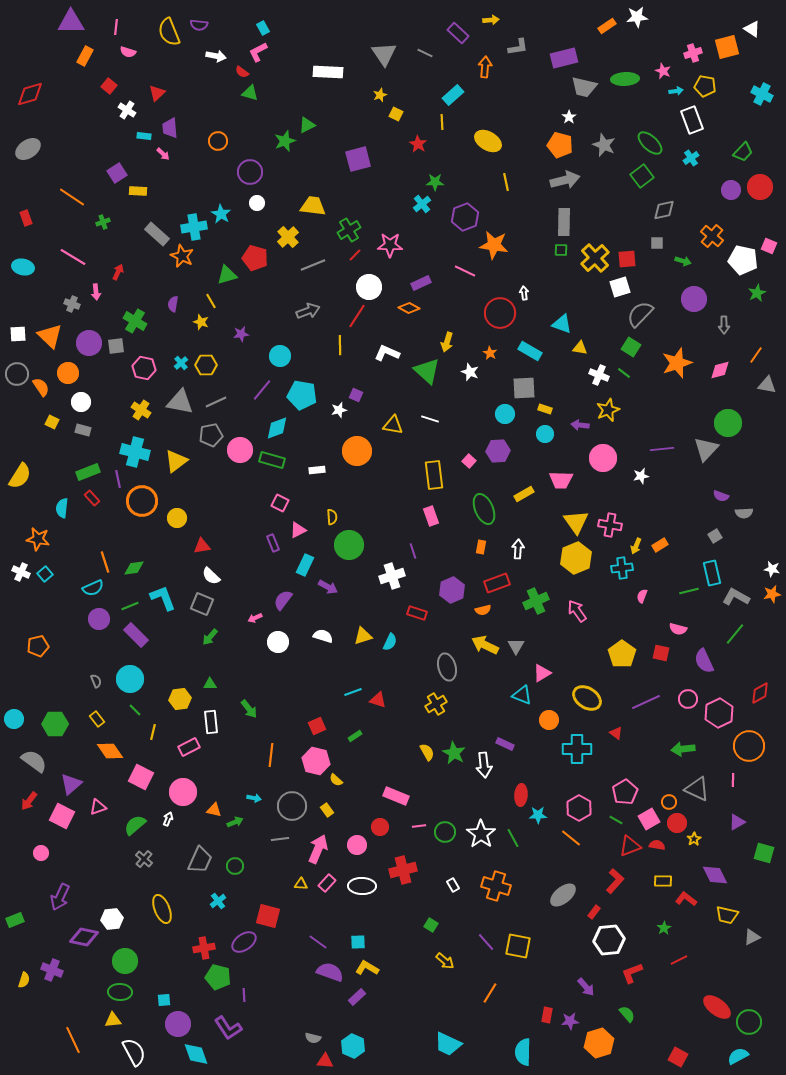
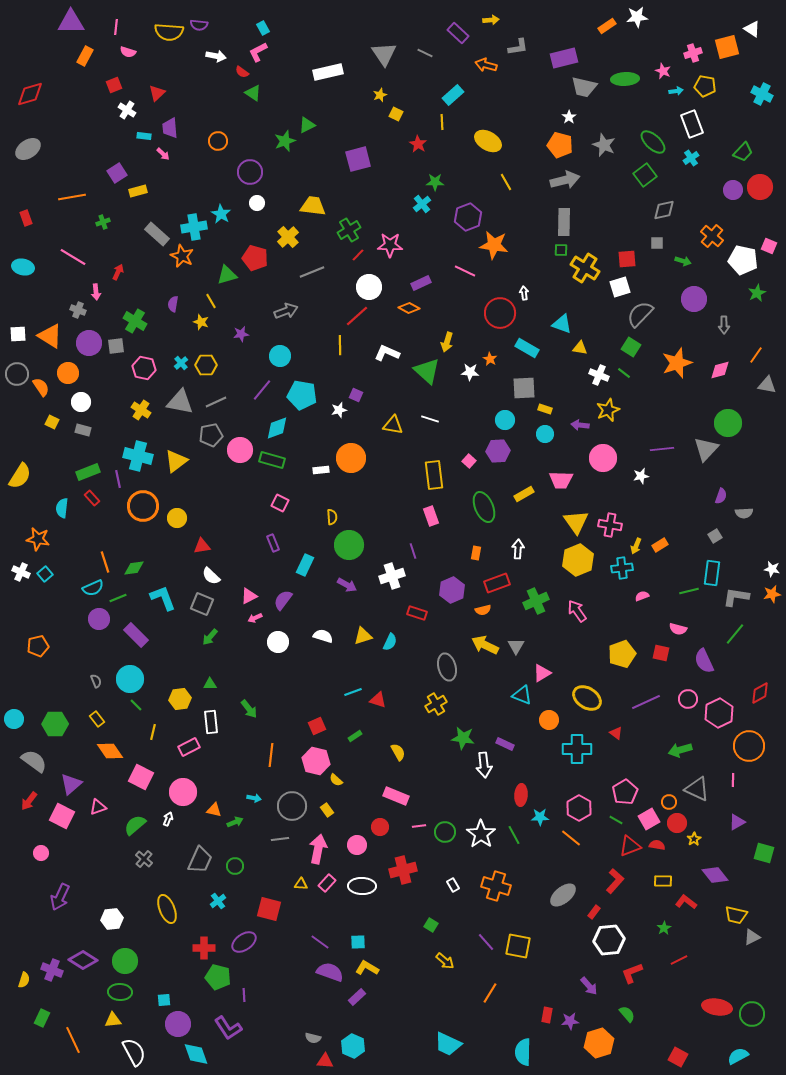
yellow semicircle at (169, 32): rotated 64 degrees counterclockwise
orange arrow at (485, 67): moved 1 px right, 2 px up; rotated 80 degrees counterclockwise
white rectangle at (328, 72): rotated 16 degrees counterclockwise
red square at (109, 86): moved 5 px right, 1 px up; rotated 28 degrees clockwise
green triangle at (250, 93): moved 3 px right; rotated 18 degrees clockwise
white rectangle at (692, 120): moved 4 px down
green ellipse at (650, 143): moved 3 px right, 1 px up
green square at (642, 176): moved 3 px right, 1 px up
yellow line at (506, 182): rotated 18 degrees counterclockwise
purple circle at (731, 190): moved 2 px right
yellow rectangle at (138, 191): rotated 18 degrees counterclockwise
orange line at (72, 197): rotated 44 degrees counterclockwise
purple hexagon at (465, 217): moved 3 px right
red line at (355, 255): moved 3 px right
yellow cross at (595, 258): moved 10 px left, 10 px down; rotated 16 degrees counterclockwise
gray line at (313, 265): moved 1 px left, 7 px down
gray cross at (72, 304): moved 6 px right, 6 px down
gray arrow at (308, 311): moved 22 px left
red line at (357, 316): rotated 15 degrees clockwise
orange triangle at (50, 336): rotated 12 degrees counterclockwise
cyan rectangle at (530, 351): moved 3 px left, 3 px up
orange star at (490, 353): moved 6 px down
white star at (470, 372): rotated 18 degrees counterclockwise
cyan circle at (505, 414): moved 6 px down
orange circle at (357, 451): moved 6 px left, 7 px down
cyan cross at (135, 452): moved 3 px right, 4 px down
white rectangle at (317, 470): moved 4 px right
purple semicircle at (721, 496): rotated 91 degrees counterclockwise
orange circle at (142, 501): moved 1 px right, 5 px down
green ellipse at (484, 509): moved 2 px up
pink triangle at (298, 530): moved 49 px left, 66 px down
orange rectangle at (481, 547): moved 5 px left, 6 px down
yellow hexagon at (576, 558): moved 2 px right, 2 px down
cyan rectangle at (712, 573): rotated 20 degrees clockwise
purple arrow at (328, 587): moved 19 px right, 2 px up
pink semicircle at (642, 596): rotated 48 degrees clockwise
gray L-shape at (736, 597): rotated 20 degrees counterclockwise
green line at (130, 606): moved 12 px left, 8 px up
yellow pentagon at (622, 654): rotated 16 degrees clockwise
green line at (135, 710): moved 1 px right, 5 px up
green arrow at (683, 749): moved 3 px left, 1 px down; rotated 10 degrees counterclockwise
yellow semicircle at (427, 752): moved 29 px left
green star at (454, 753): moved 9 px right, 15 px up; rotated 20 degrees counterclockwise
cyan star at (538, 815): moved 2 px right, 2 px down
green line at (513, 838): moved 1 px right, 3 px up
pink arrow at (318, 849): rotated 12 degrees counterclockwise
purple diamond at (715, 875): rotated 12 degrees counterclockwise
red L-shape at (686, 899): moved 3 px down
yellow ellipse at (162, 909): moved 5 px right
yellow trapezoid at (727, 915): moved 9 px right
red square at (268, 916): moved 1 px right, 7 px up
green rectangle at (15, 920): moved 27 px right, 98 px down; rotated 42 degrees counterclockwise
purple diamond at (84, 937): moved 1 px left, 23 px down; rotated 20 degrees clockwise
purple line at (318, 942): moved 2 px right
red cross at (204, 948): rotated 10 degrees clockwise
purple arrow at (586, 987): moved 3 px right, 1 px up
red ellipse at (717, 1007): rotated 28 degrees counterclockwise
green circle at (749, 1022): moved 3 px right, 8 px up
